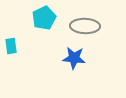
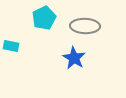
cyan rectangle: rotated 70 degrees counterclockwise
blue star: rotated 25 degrees clockwise
